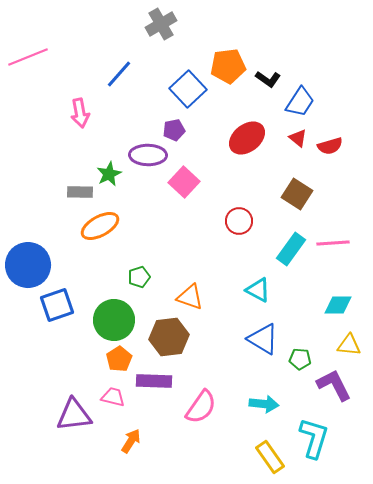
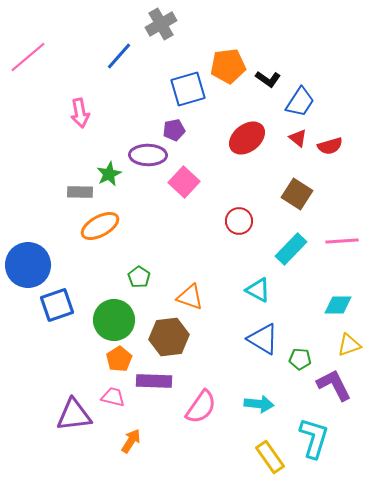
pink line at (28, 57): rotated 18 degrees counterclockwise
blue line at (119, 74): moved 18 px up
blue square at (188, 89): rotated 27 degrees clockwise
pink line at (333, 243): moved 9 px right, 2 px up
cyan rectangle at (291, 249): rotated 8 degrees clockwise
green pentagon at (139, 277): rotated 20 degrees counterclockwise
yellow triangle at (349, 345): rotated 25 degrees counterclockwise
cyan arrow at (264, 404): moved 5 px left
